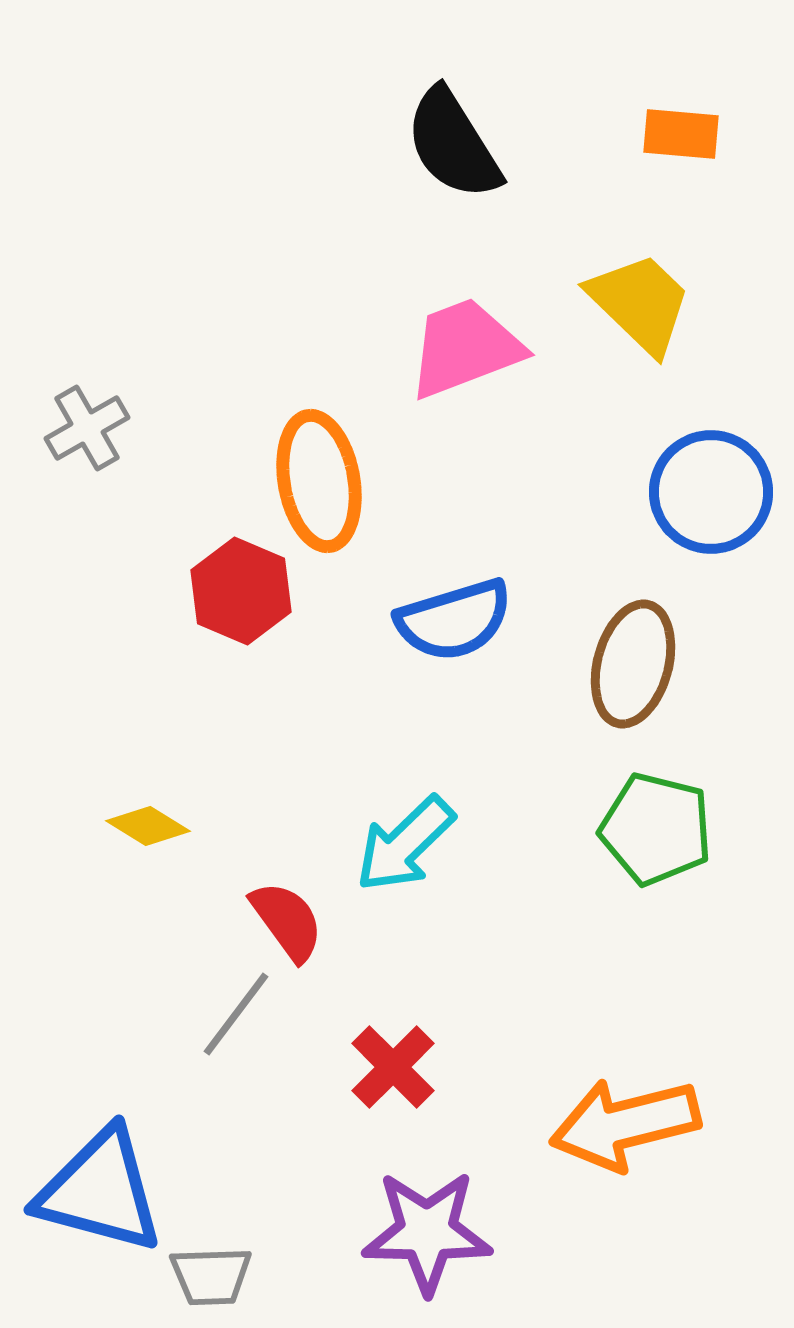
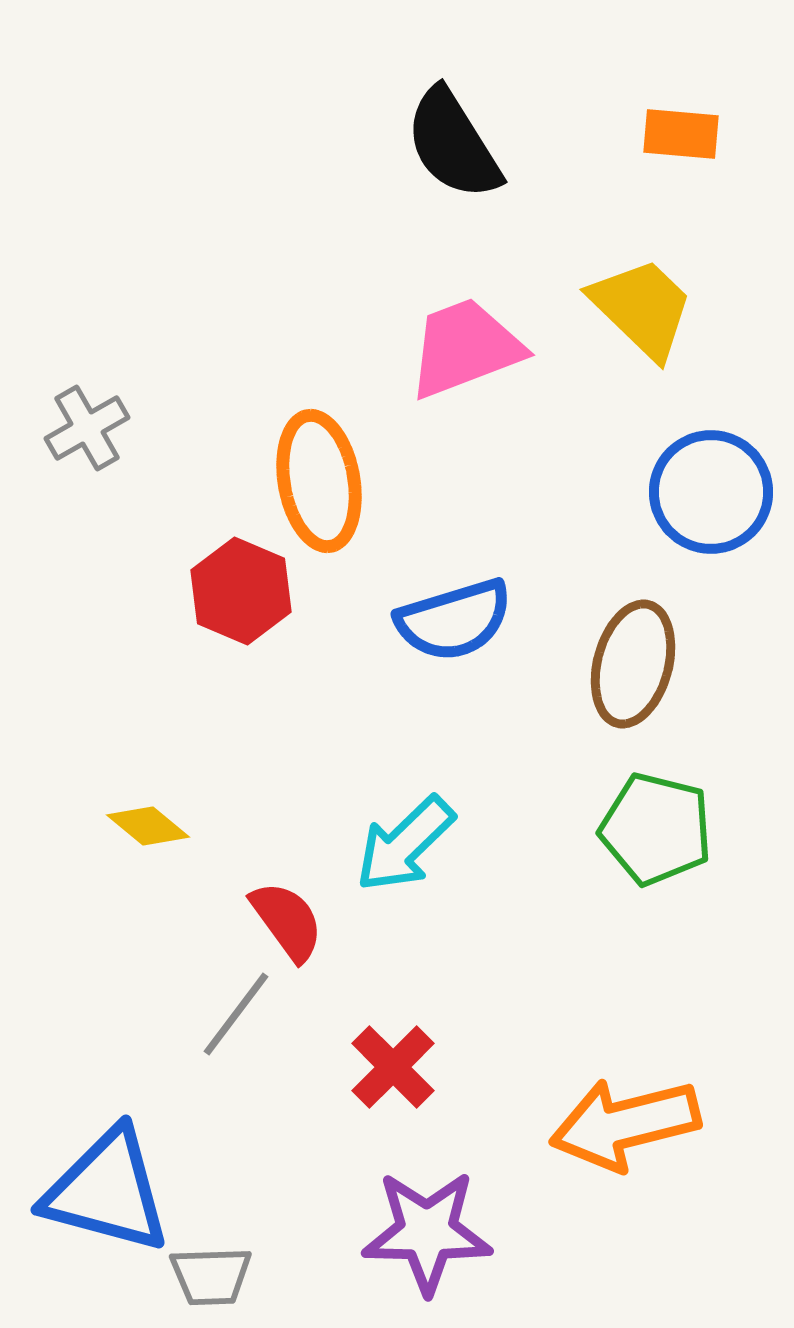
yellow trapezoid: moved 2 px right, 5 px down
yellow diamond: rotated 8 degrees clockwise
blue triangle: moved 7 px right
